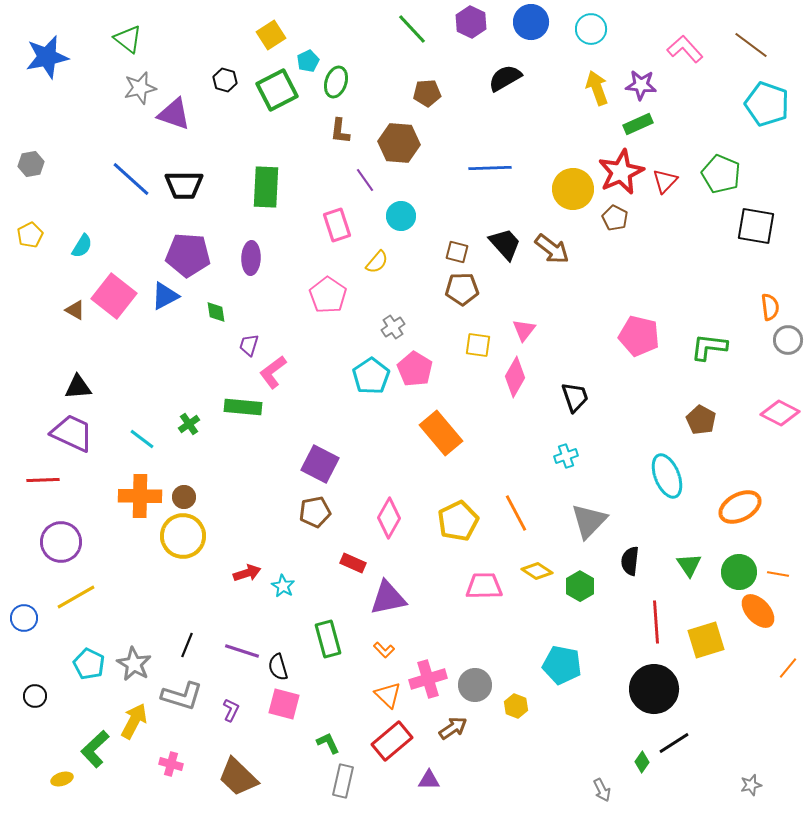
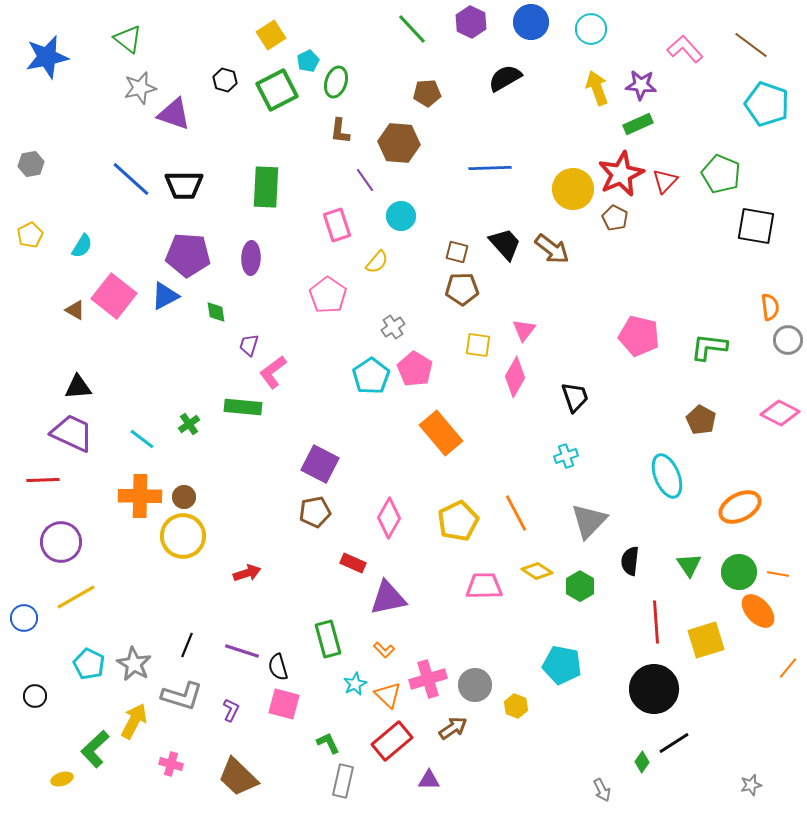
red star at (621, 172): moved 2 px down
cyan star at (283, 586): moved 72 px right, 98 px down; rotated 15 degrees clockwise
